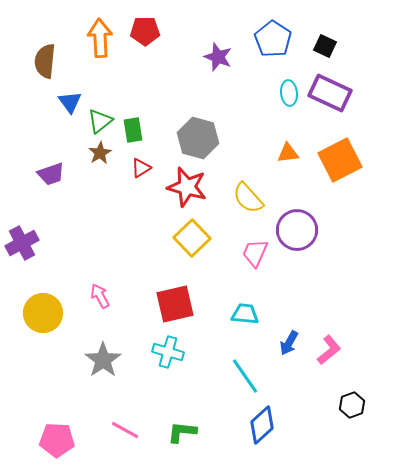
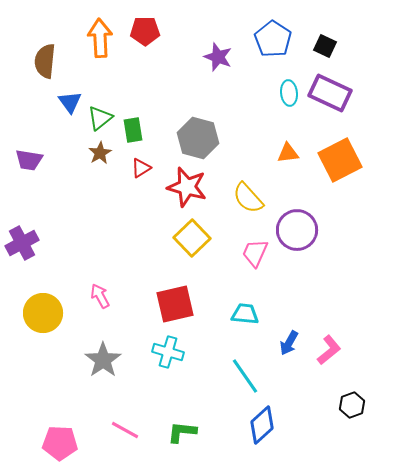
green triangle: moved 3 px up
purple trapezoid: moved 22 px left, 14 px up; rotated 28 degrees clockwise
pink pentagon: moved 3 px right, 3 px down
